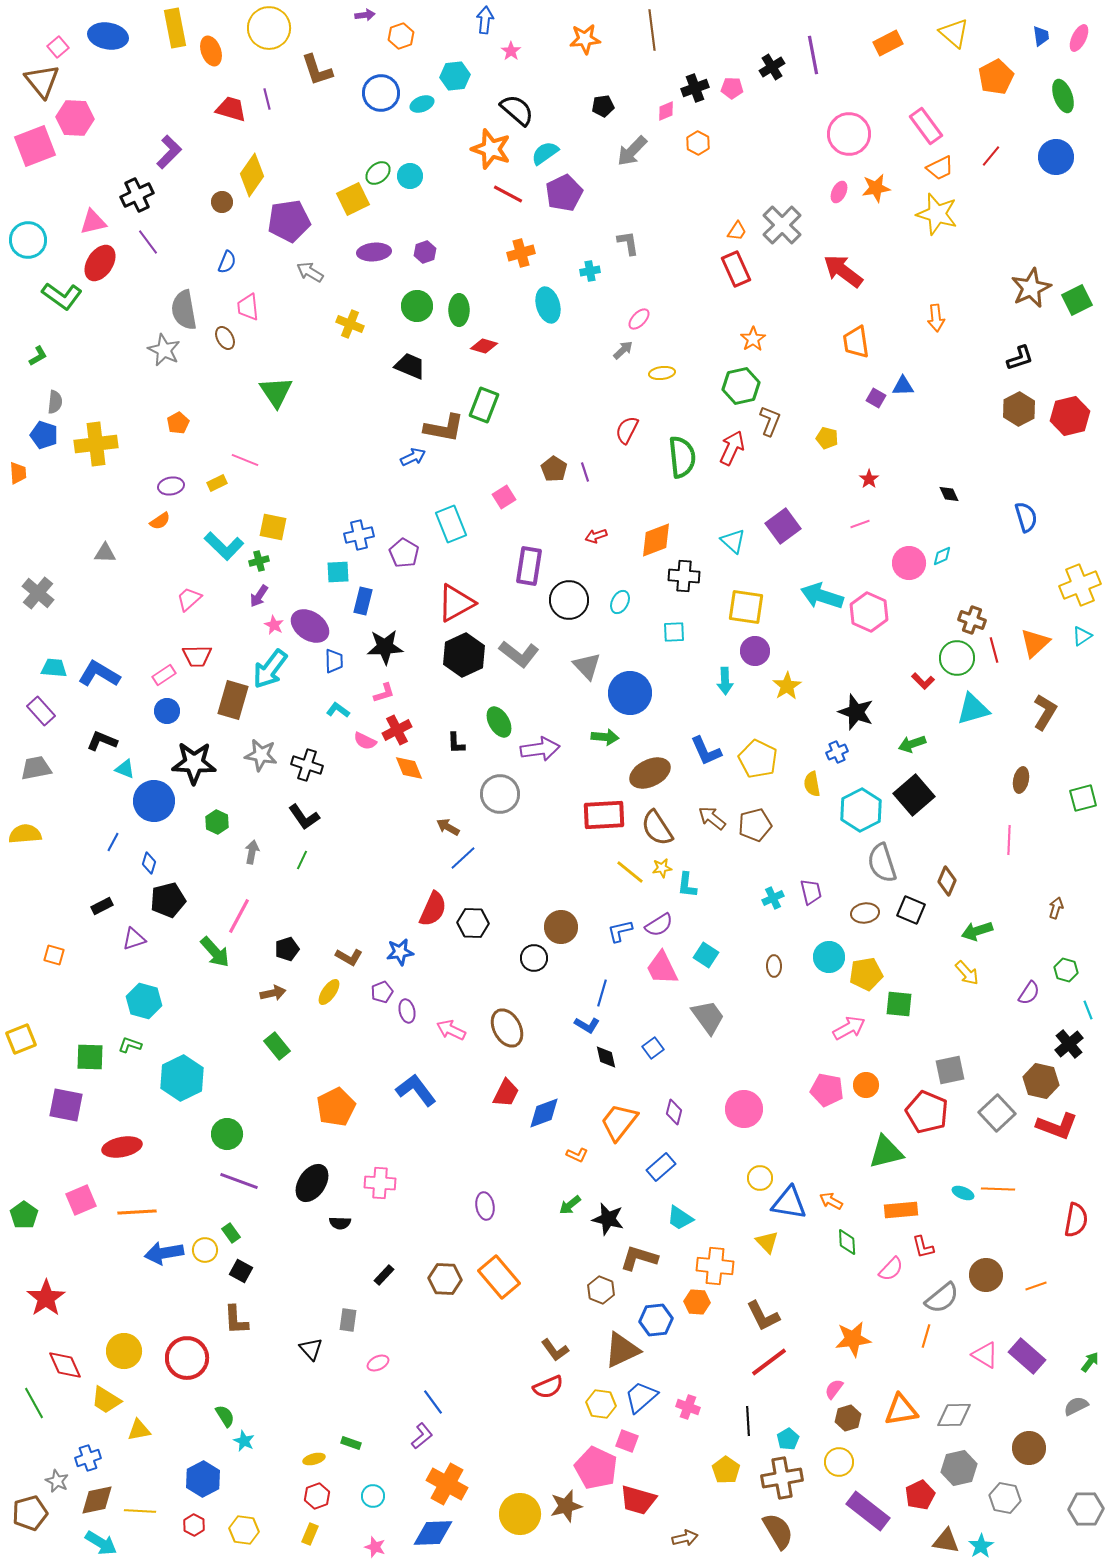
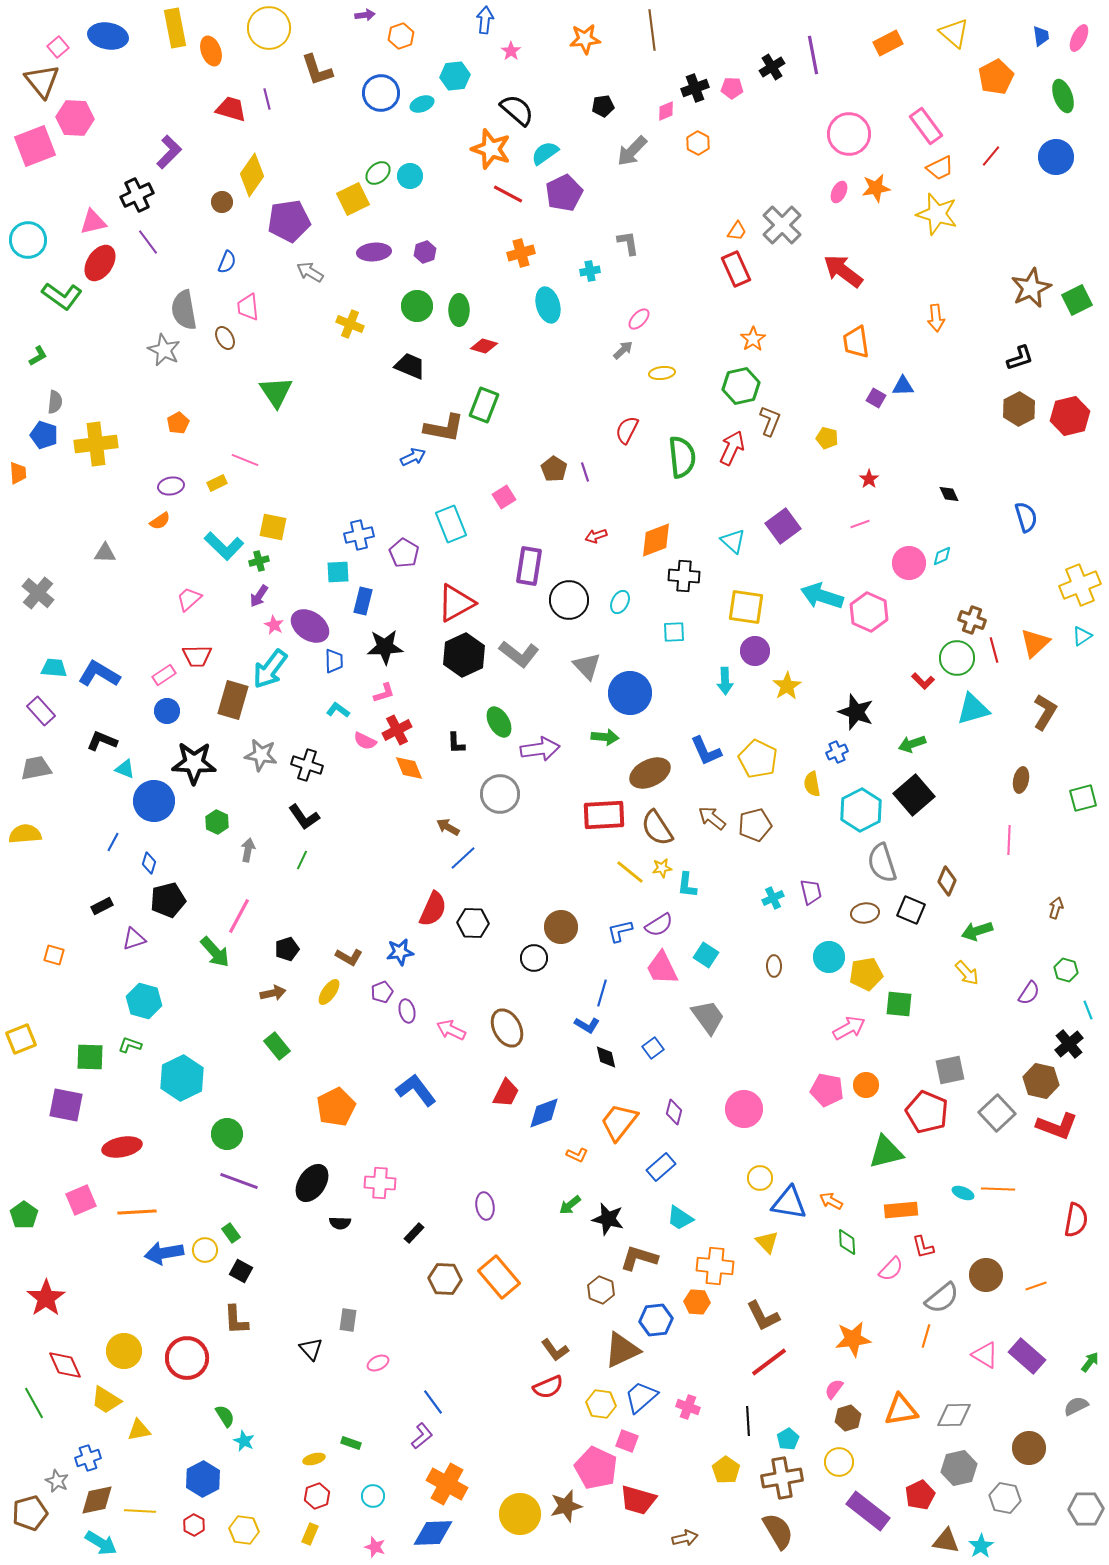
gray arrow at (252, 852): moved 4 px left, 2 px up
black rectangle at (384, 1275): moved 30 px right, 42 px up
